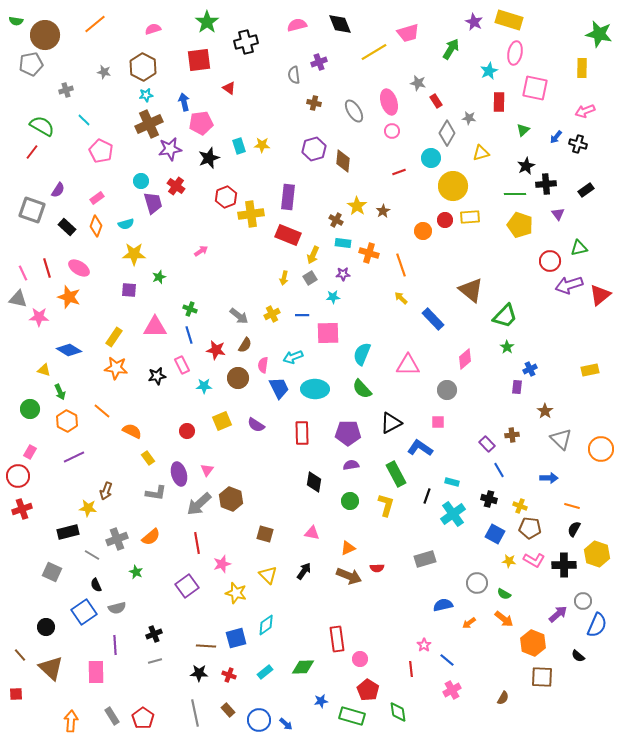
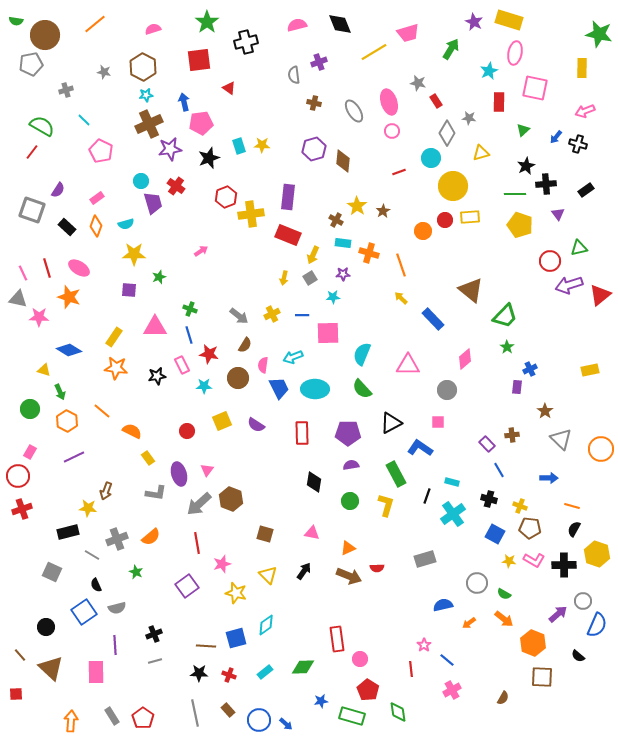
red star at (216, 350): moved 7 px left, 4 px down
